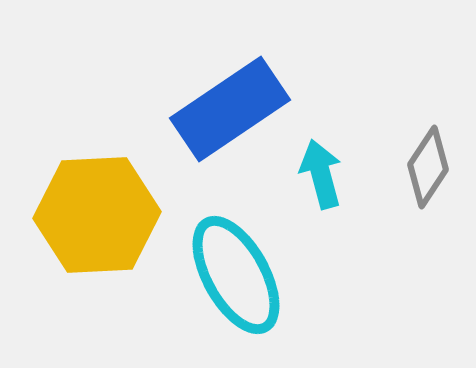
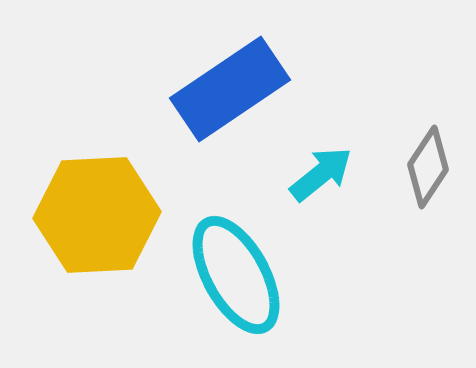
blue rectangle: moved 20 px up
cyan arrow: rotated 66 degrees clockwise
